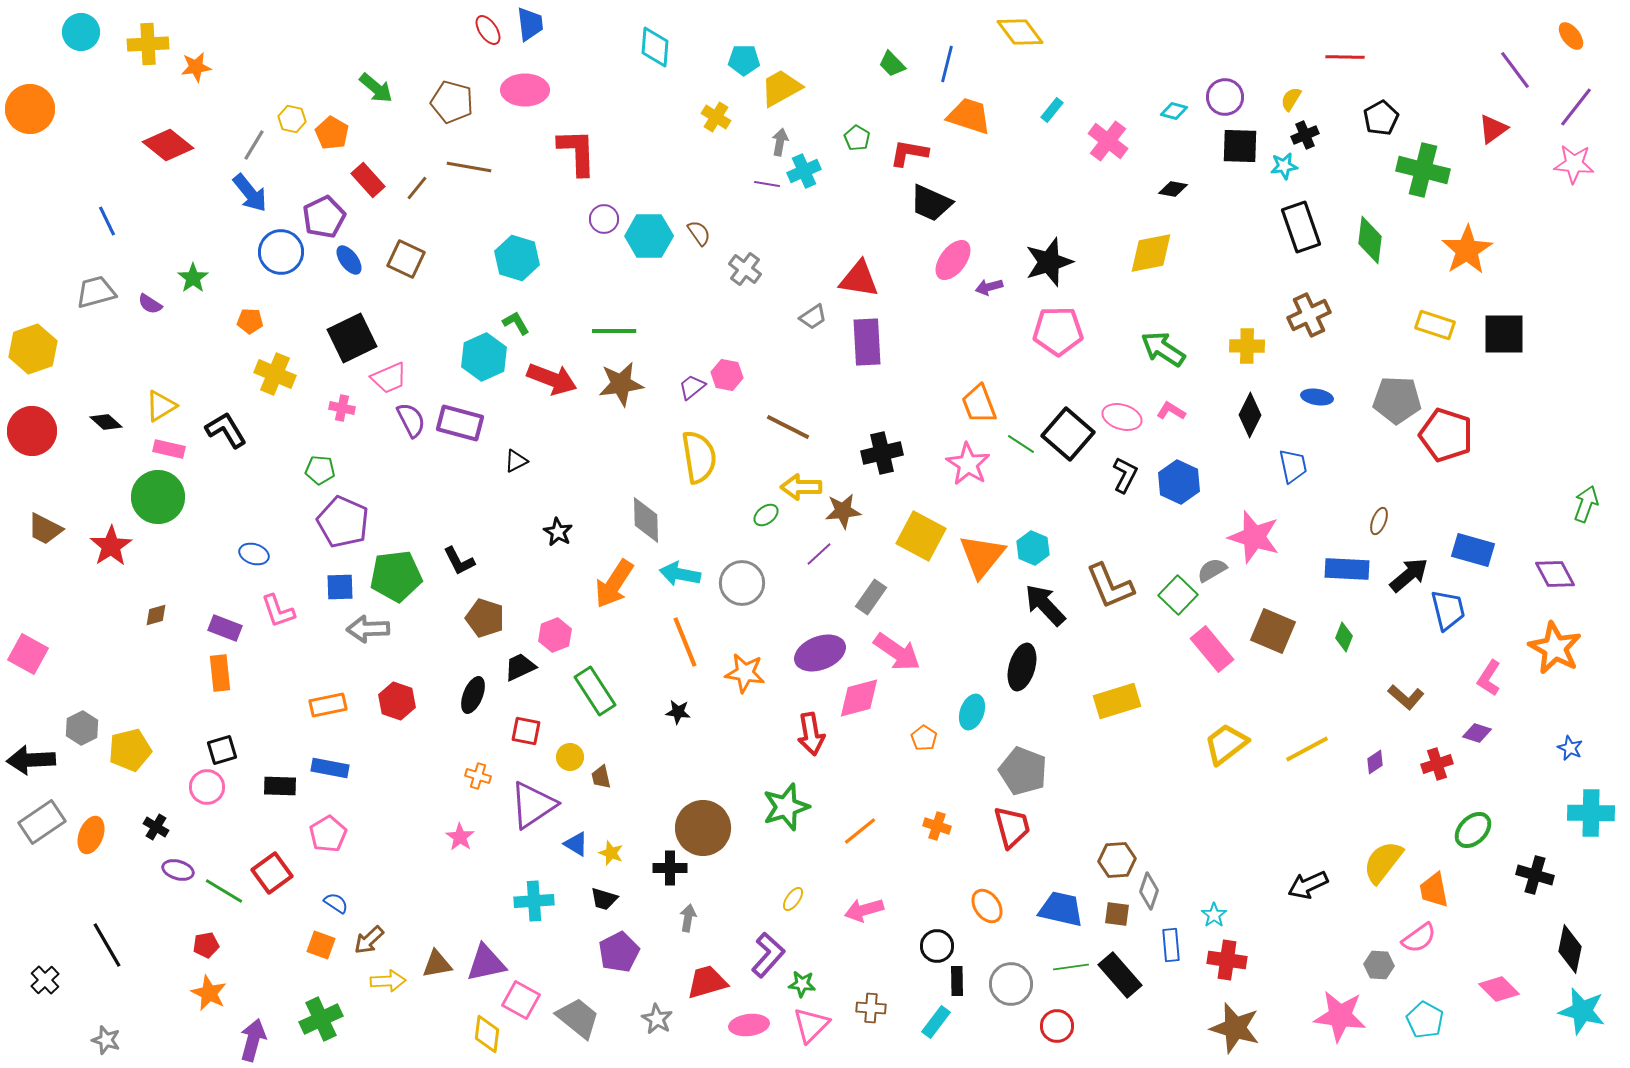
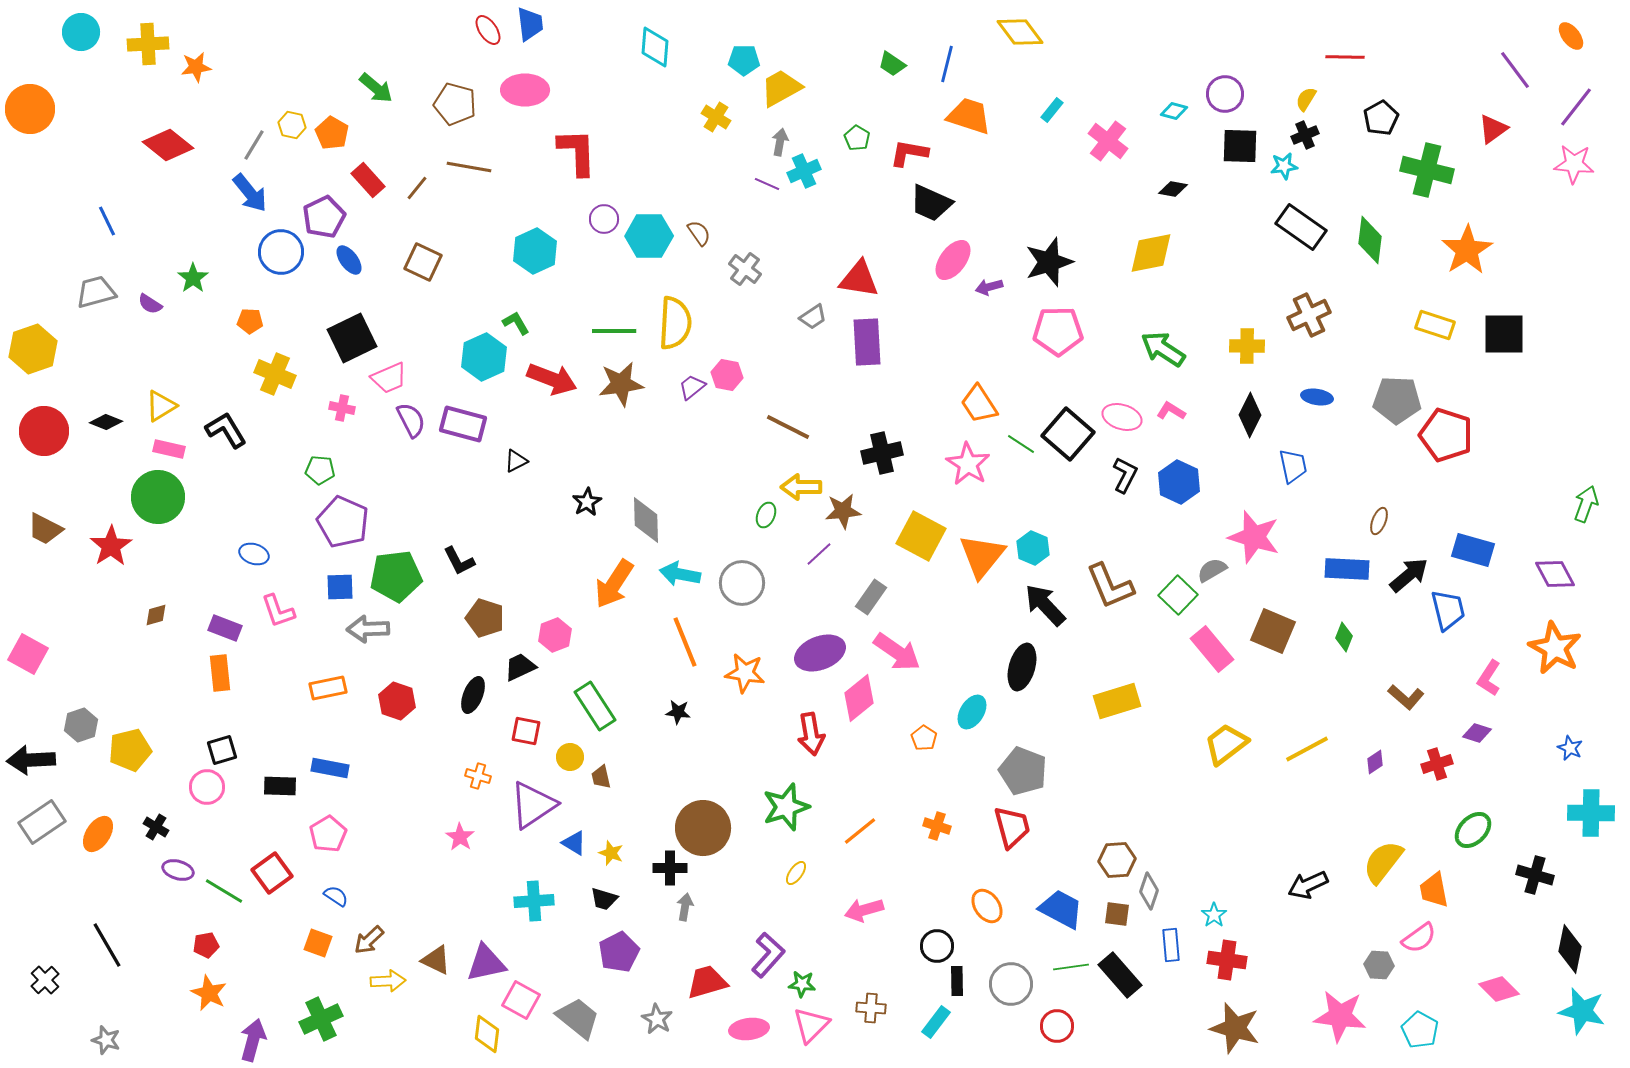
green trapezoid at (892, 64): rotated 12 degrees counterclockwise
purple circle at (1225, 97): moved 3 px up
yellow semicircle at (1291, 99): moved 15 px right
brown pentagon at (452, 102): moved 3 px right, 2 px down
yellow hexagon at (292, 119): moved 6 px down
green cross at (1423, 170): moved 4 px right
purple line at (767, 184): rotated 15 degrees clockwise
black rectangle at (1301, 227): rotated 36 degrees counterclockwise
cyan hexagon at (517, 258): moved 18 px right, 7 px up; rotated 18 degrees clockwise
brown square at (406, 259): moved 17 px right, 3 px down
orange trapezoid at (979, 404): rotated 12 degrees counterclockwise
black diamond at (106, 422): rotated 20 degrees counterclockwise
purple rectangle at (460, 423): moved 3 px right, 1 px down
red circle at (32, 431): moved 12 px right
yellow semicircle at (699, 457): moved 24 px left, 134 px up; rotated 12 degrees clockwise
green ellipse at (766, 515): rotated 30 degrees counterclockwise
black star at (558, 532): moved 29 px right, 30 px up; rotated 12 degrees clockwise
green rectangle at (595, 691): moved 15 px down
pink diamond at (859, 698): rotated 24 degrees counterclockwise
orange rectangle at (328, 705): moved 17 px up
cyan ellipse at (972, 712): rotated 12 degrees clockwise
gray hexagon at (82, 728): moved 1 px left, 3 px up; rotated 8 degrees clockwise
orange ellipse at (91, 835): moved 7 px right, 1 px up; rotated 12 degrees clockwise
blue triangle at (576, 844): moved 2 px left, 1 px up
yellow ellipse at (793, 899): moved 3 px right, 26 px up
blue semicircle at (336, 903): moved 7 px up
blue trapezoid at (1061, 909): rotated 15 degrees clockwise
gray arrow at (688, 918): moved 3 px left, 11 px up
orange square at (321, 945): moved 3 px left, 2 px up
brown triangle at (437, 964): moved 1 px left, 4 px up; rotated 36 degrees clockwise
cyan pentagon at (1425, 1020): moved 5 px left, 10 px down
pink ellipse at (749, 1025): moved 4 px down
